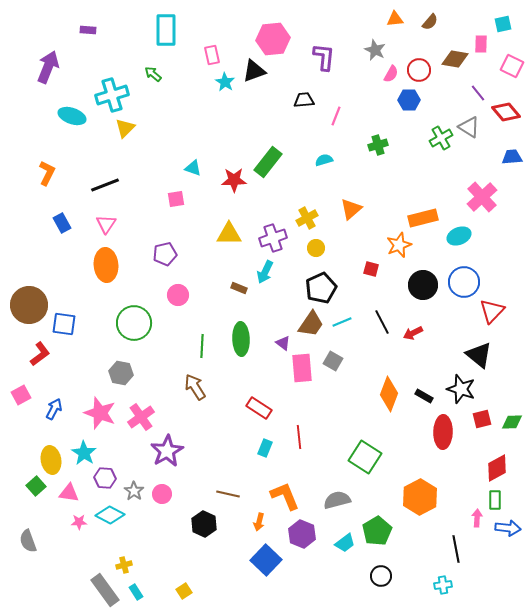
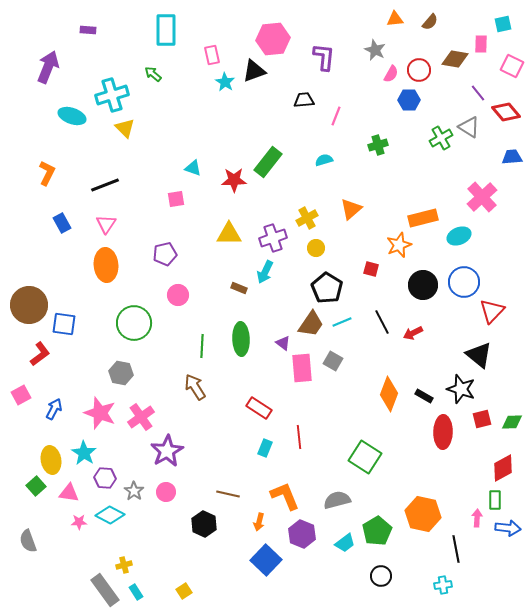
yellow triangle at (125, 128): rotated 30 degrees counterclockwise
black pentagon at (321, 288): moved 6 px right; rotated 16 degrees counterclockwise
red diamond at (497, 468): moved 6 px right
pink circle at (162, 494): moved 4 px right, 2 px up
orange hexagon at (420, 497): moved 3 px right, 17 px down; rotated 20 degrees counterclockwise
